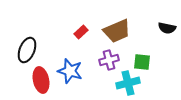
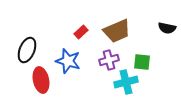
blue star: moved 2 px left, 10 px up
cyan cross: moved 2 px left, 1 px up
